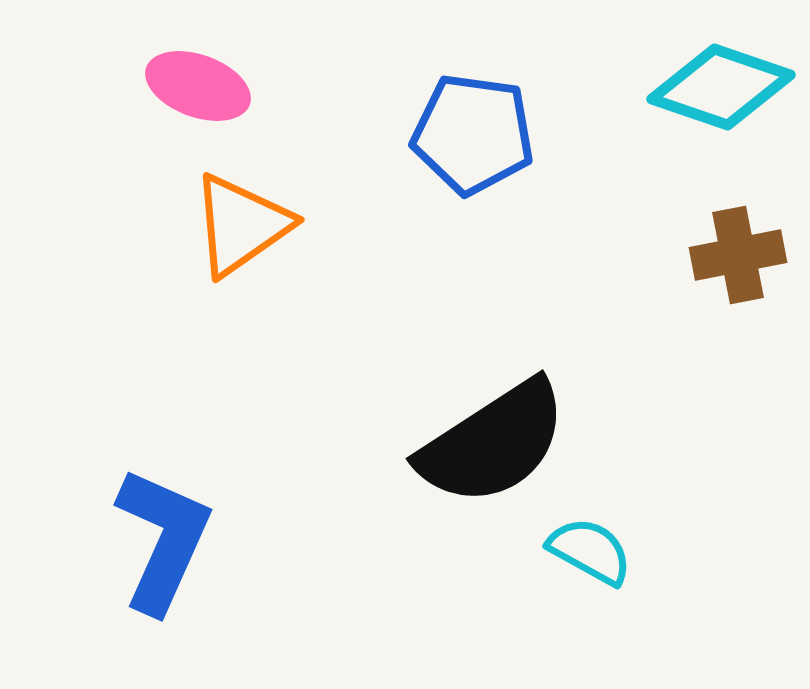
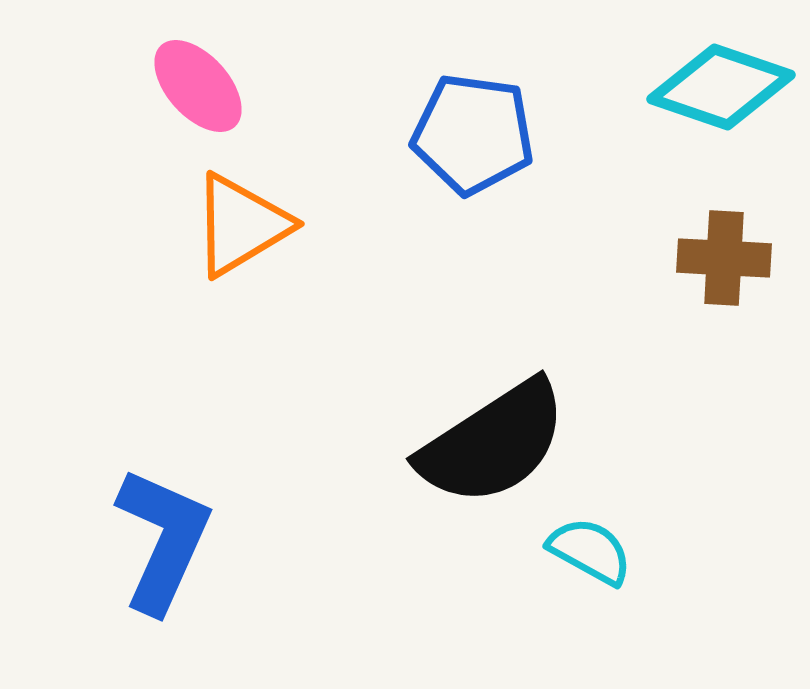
pink ellipse: rotated 28 degrees clockwise
orange triangle: rotated 4 degrees clockwise
brown cross: moved 14 px left, 3 px down; rotated 14 degrees clockwise
